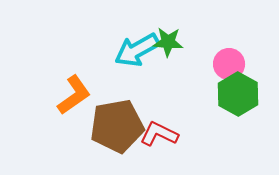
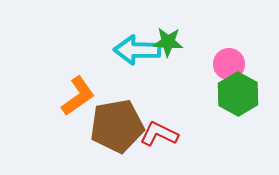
cyan arrow: rotated 30 degrees clockwise
orange L-shape: moved 4 px right, 1 px down
